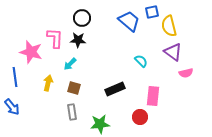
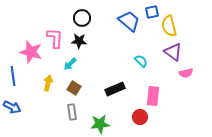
black star: moved 1 px right, 1 px down
blue line: moved 2 px left, 1 px up
brown square: rotated 16 degrees clockwise
blue arrow: rotated 24 degrees counterclockwise
